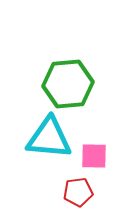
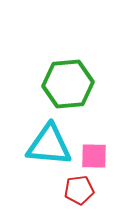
cyan triangle: moved 7 px down
red pentagon: moved 1 px right, 2 px up
